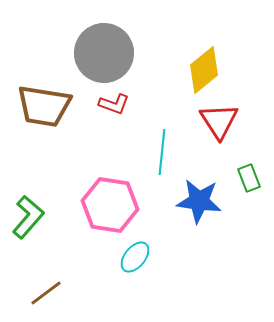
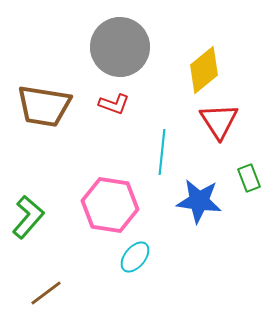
gray circle: moved 16 px right, 6 px up
